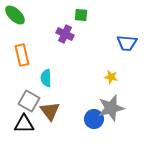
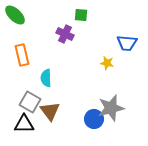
yellow star: moved 4 px left, 14 px up
gray square: moved 1 px right, 1 px down
